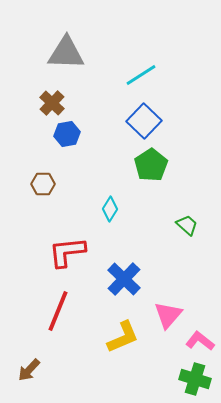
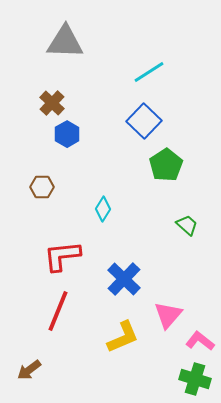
gray triangle: moved 1 px left, 11 px up
cyan line: moved 8 px right, 3 px up
blue hexagon: rotated 20 degrees counterclockwise
green pentagon: moved 15 px right
brown hexagon: moved 1 px left, 3 px down
cyan diamond: moved 7 px left
red L-shape: moved 5 px left, 4 px down
brown arrow: rotated 10 degrees clockwise
